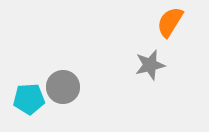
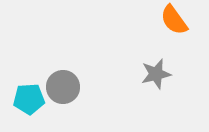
orange semicircle: moved 4 px right, 2 px up; rotated 68 degrees counterclockwise
gray star: moved 6 px right, 9 px down
